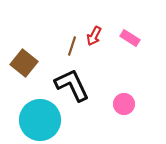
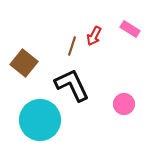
pink rectangle: moved 9 px up
